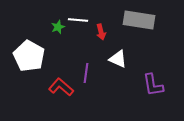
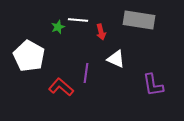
white triangle: moved 2 px left
